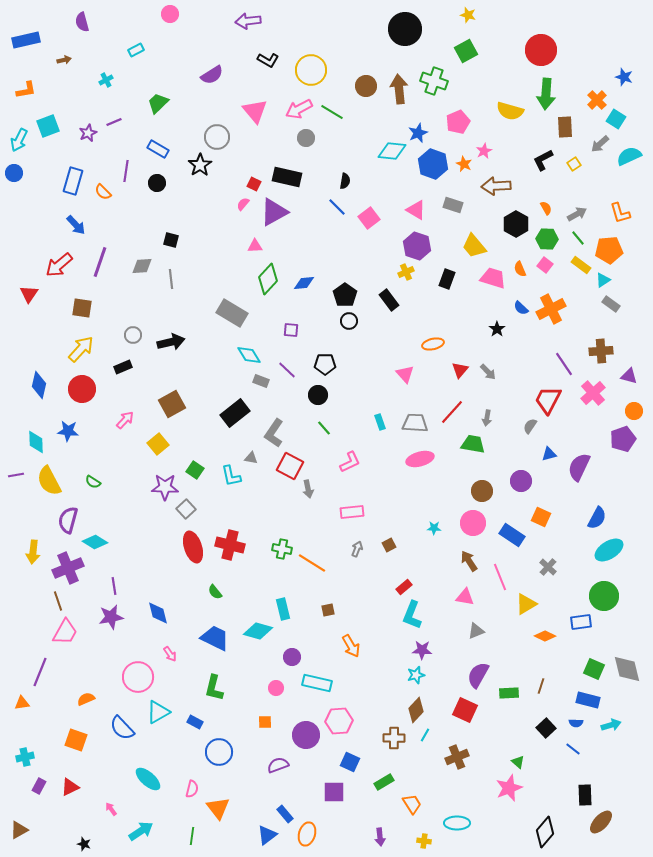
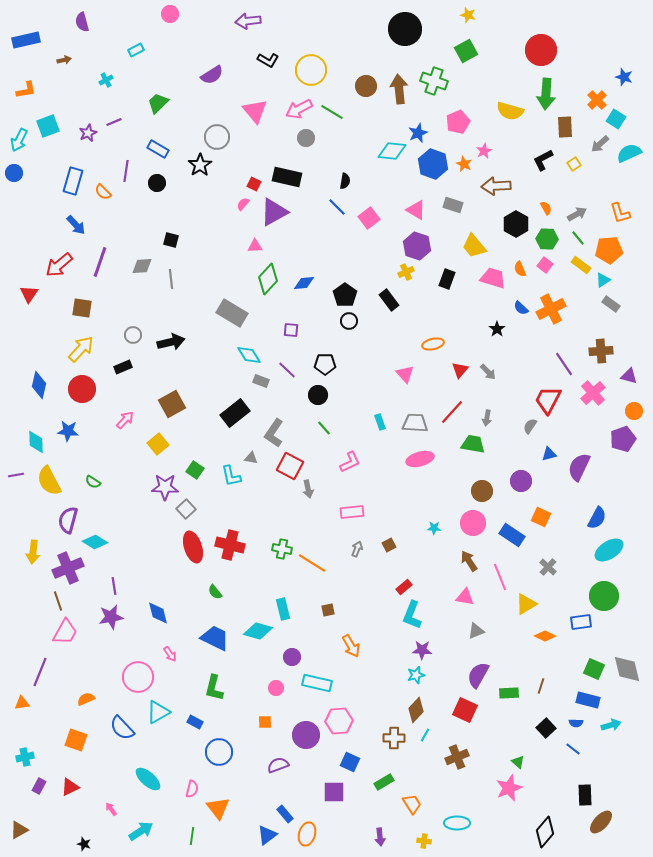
cyan semicircle at (629, 156): moved 3 px up
